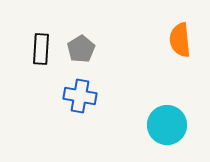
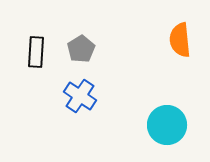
black rectangle: moved 5 px left, 3 px down
blue cross: rotated 24 degrees clockwise
